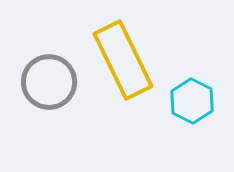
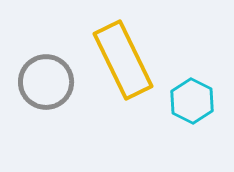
gray circle: moved 3 px left
